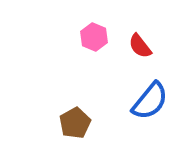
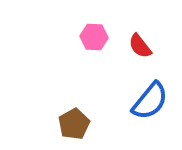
pink hexagon: rotated 20 degrees counterclockwise
brown pentagon: moved 1 px left, 1 px down
